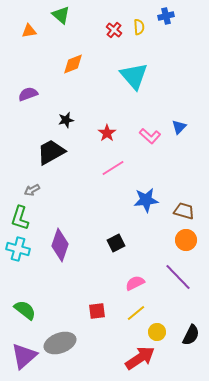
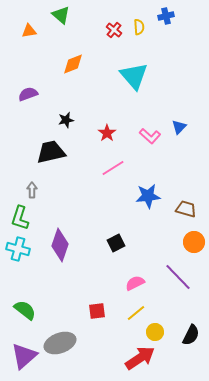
black trapezoid: rotated 16 degrees clockwise
gray arrow: rotated 119 degrees clockwise
blue star: moved 2 px right, 4 px up
brown trapezoid: moved 2 px right, 2 px up
orange circle: moved 8 px right, 2 px down
yellow circle: moved 2 px left
